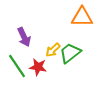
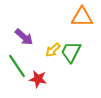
purple arrow: rotated 24 degrees counterclockwise
green trapezoid: moved 1 px right, 1 px up; rotated 25 degrees counterclockwise
red star: moved 12 px down
